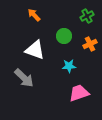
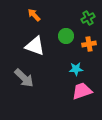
green cross: moved 1 px right, 2 px down
green circle: moved 2 px right
orange cross: moved 1 px left; rotated 16 degrees clockwise
white triangle: moved 4 px up
cyan star: moved 7 px right, 3 px down
pink trapezoid: moved 3 px right, 2 px up
